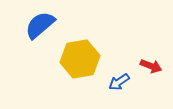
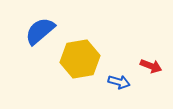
blue semicircle: moved 6 px down
blue arrow: rotated 130 degrees counterclockwise
